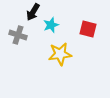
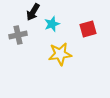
cyan star: moved 1 px right, 1 px up
red square: rotated 30 degrees counterclockwise
gray cross: rotated 30 degrees counterclockwise
